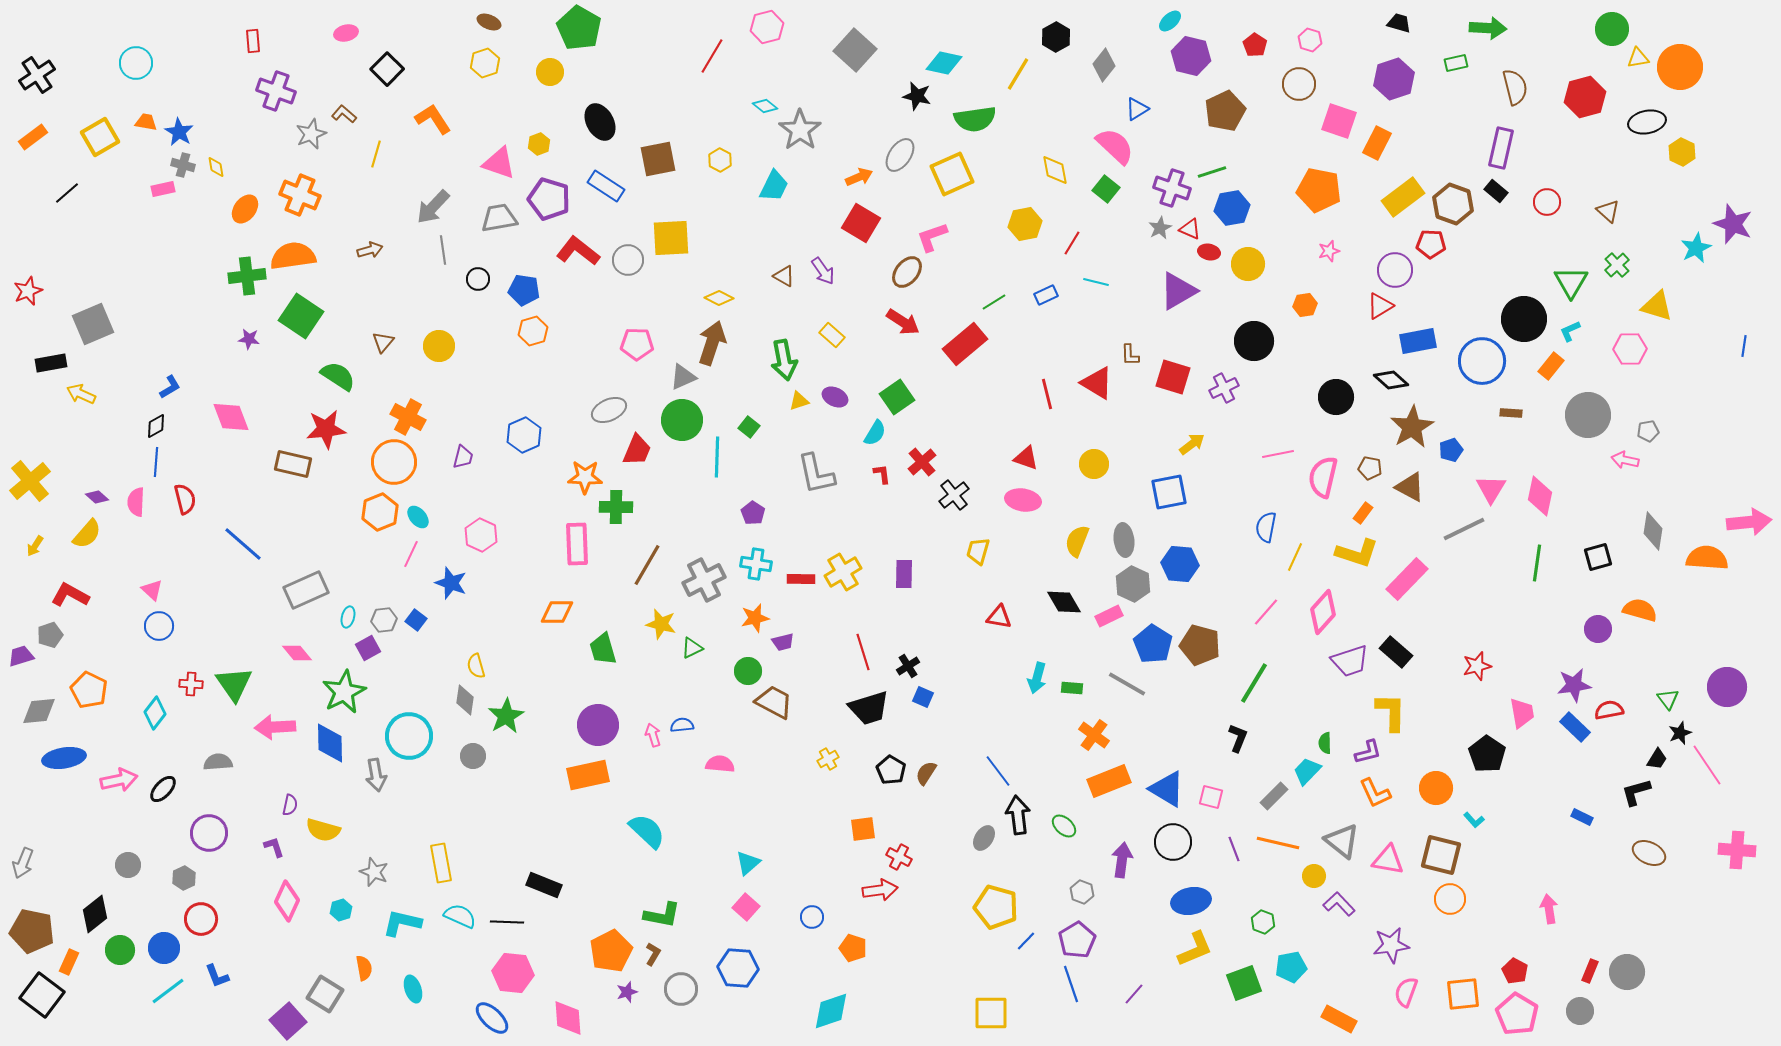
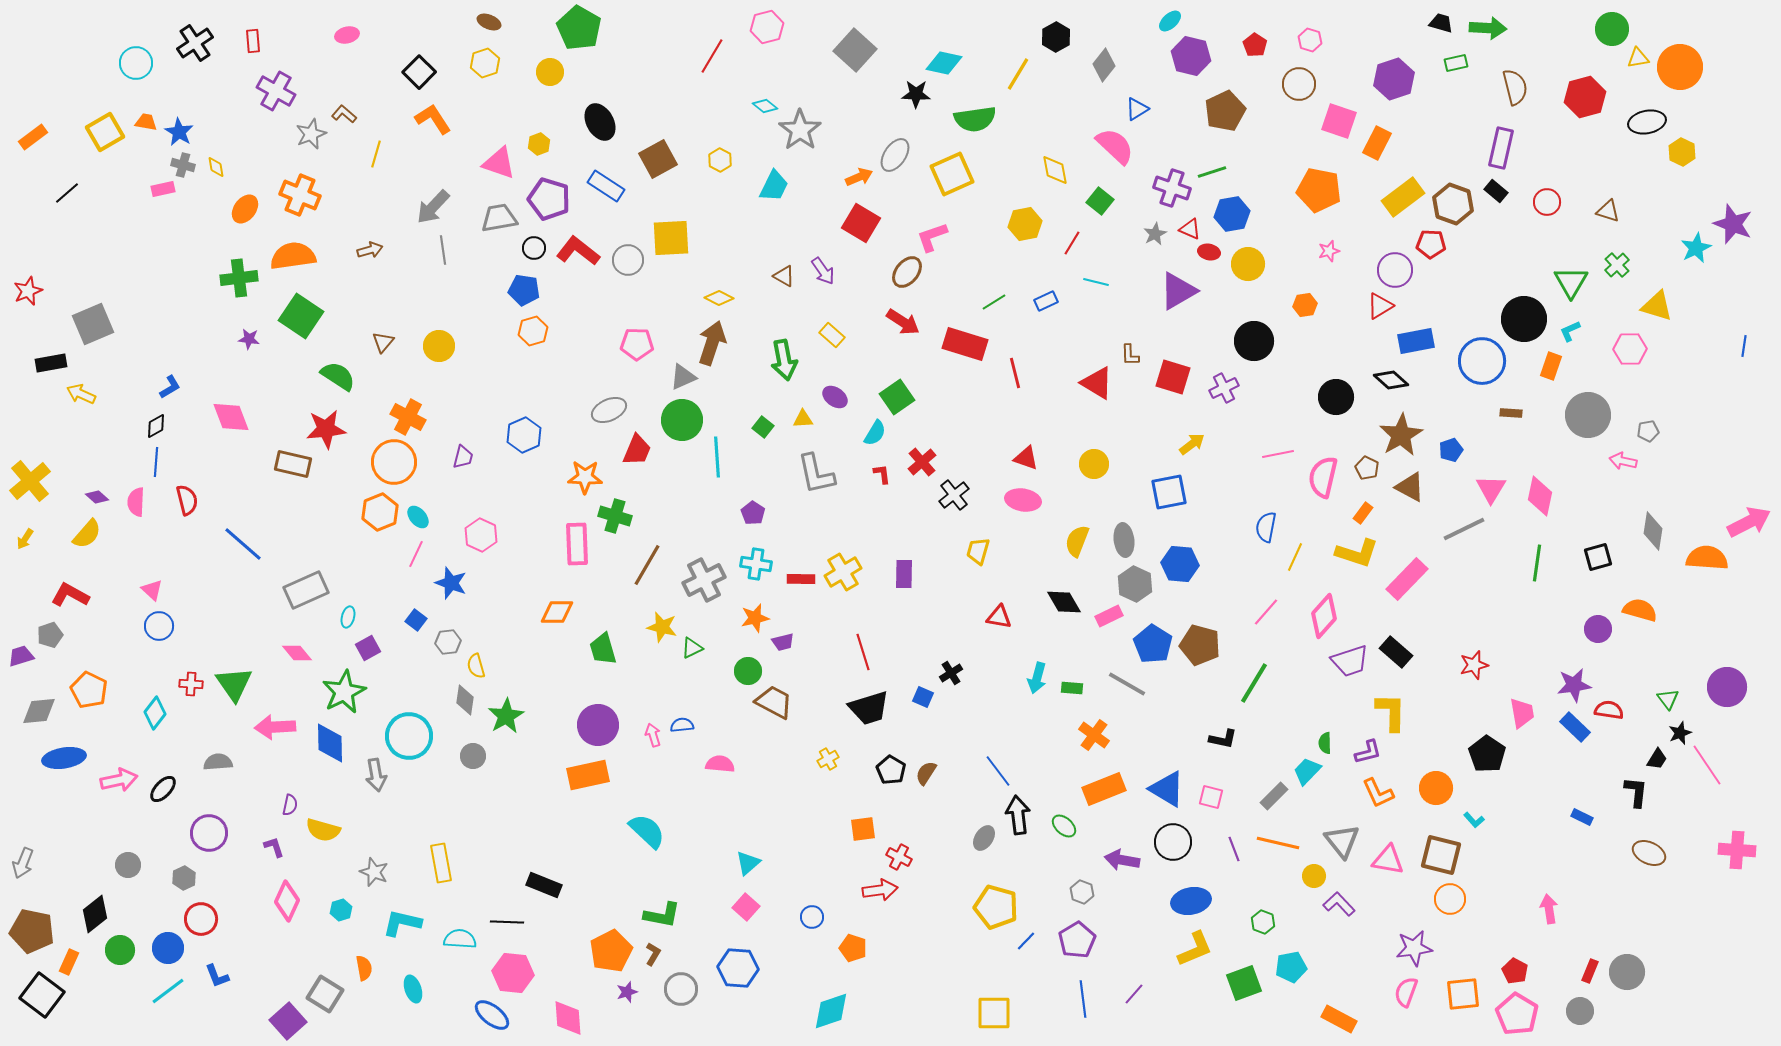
black trapezoid at (1399, 23): moved 42 px right
pink ellipse at (346, 33): moved 1 px right, 2 px down
black square at (387, 69): moved 32 px right, 3 px down
black cross at (37, 75): moved 158 px right, 32 px up
purple cross at (276, 91): rotated 9 degrees clockwise
black star at (917, 96): moved 1 px left, 2 px up; rotated 12 degrees counterclockwise
yellow square at (100, 137): moved 5 px right, 5 px up
gray ellipse at (900, 155): moved 5 px left
brown square at (658, 159): rotated 18 degrees counterclockwise
green square at (1106, 189): moved 6 px left, 12 px down
blue hexagon at (1232, 208): moved 6 px down
brown triangle at (1608, 211): rotated 25 degrees counterclockwise
gray star at (1160, 228): moved 5 px left, 6 px down
green cross at (247, 276): moved 8 px left, 2 px down
black circle at (478, 279): moved 56 px right, 31 px up
blue rectangle at (1046, 295): moved 6 px down
blue rectangle at (1418, 341): moved 2 px left
red rectangle at (965, 344): rotated 57 degrees clockwise
orange rectangle at (1551, 366): rotated 20 degrees counterclockwise
red line at (1047, 394): moved 32 px left, 21 px up
purple ellipse at (835, 397): rotated 10 degrees clockwise
yellow triangle at (799, 401): moved 4 px right, 18 px down; rotated 15 degrees clockwise
green square at (749, 427): moved 14 px right
brown star at (1412, 427): moved 11 px left, 8 px down
cyan line at (717, 457): rotated 6 degrees counterclockwise
pink arrow at (1625, 460): moved 2 px left, 1 px down
brown pentagon at (1370, 468): moved 3 px left; rotated 15 degrees clockwise
red semicircle at (185, 499): moved 2 px right, 1 px down
green cross at (616, 507): moved 1 px left, 9 px down; rotated 16 degrees clockwise
pink arrow at (1749, 522): rotated 21 degrees counterclockwise
yellow arrow at (35, 546): moved 10 px left, 7 px up
pink line at (411, 554): moved 5 px right
gray hexagon at (1133, 584): moved 2 px right
pink diamond at (1323, 612): moved 1 px right, 4 px down
gray hexagon at (384, 620): moved 64 px right, 22 px down
yellow star at (661, 624): moved 1 px right, 3 px down
black cross at (908, 666): moved 43 px right, 7 px down
red star at (1477, 666): moved 3 px left, 1 px up
red semicircle at (1609, 710): rotated 20 degrees clockwise
black L-shape at (1238, 738): moved 15 px left, 1 px down; rotated 80 degrees clockwise
orange rectangle at (1109, 781): moved 5 px left, 8 px down
black L-shape at (1636, 792): rotated 112 degrees clockwise
orange L-shape at (1375, 793): moved 3 px right
gray triangle at (1342, 841): rotated 12 degrees clockwise
purple arrow at (1122, 860): rotated 88 degrees counterclockwise
cyan semicircle at (460, 916): moved 23 px down; rotated 20 degrees counterclockwise
purple star at (1391, 945): moved 23 px right, 3 px down
blue circle at (164, 948): moved 4 px right
blue line at (1071, 984): moved 12 px right, 15 px down; rotated 12 degrees clockwise
yellow square at (991, 1013): moved 3 px right
blue ellipse at (492, 1018): moved 3 px up; rotated 6 degrees counterclockwise
